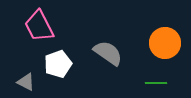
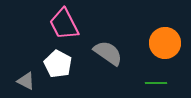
pink trapezoid: moved 25 px right, 2 px up
white pentagon: rotated 24 degrees counterclockwise
gray triangle: moved 1 px up
